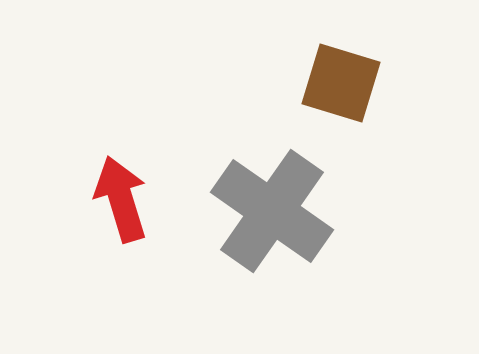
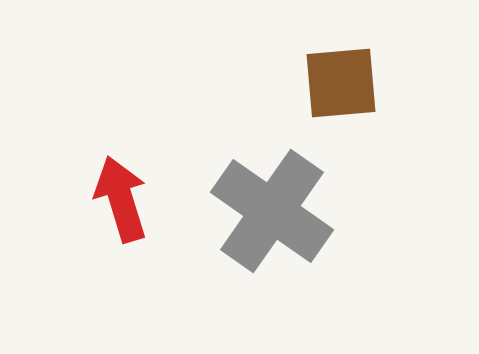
brown square: rotated 22 degrees counterclockwise
